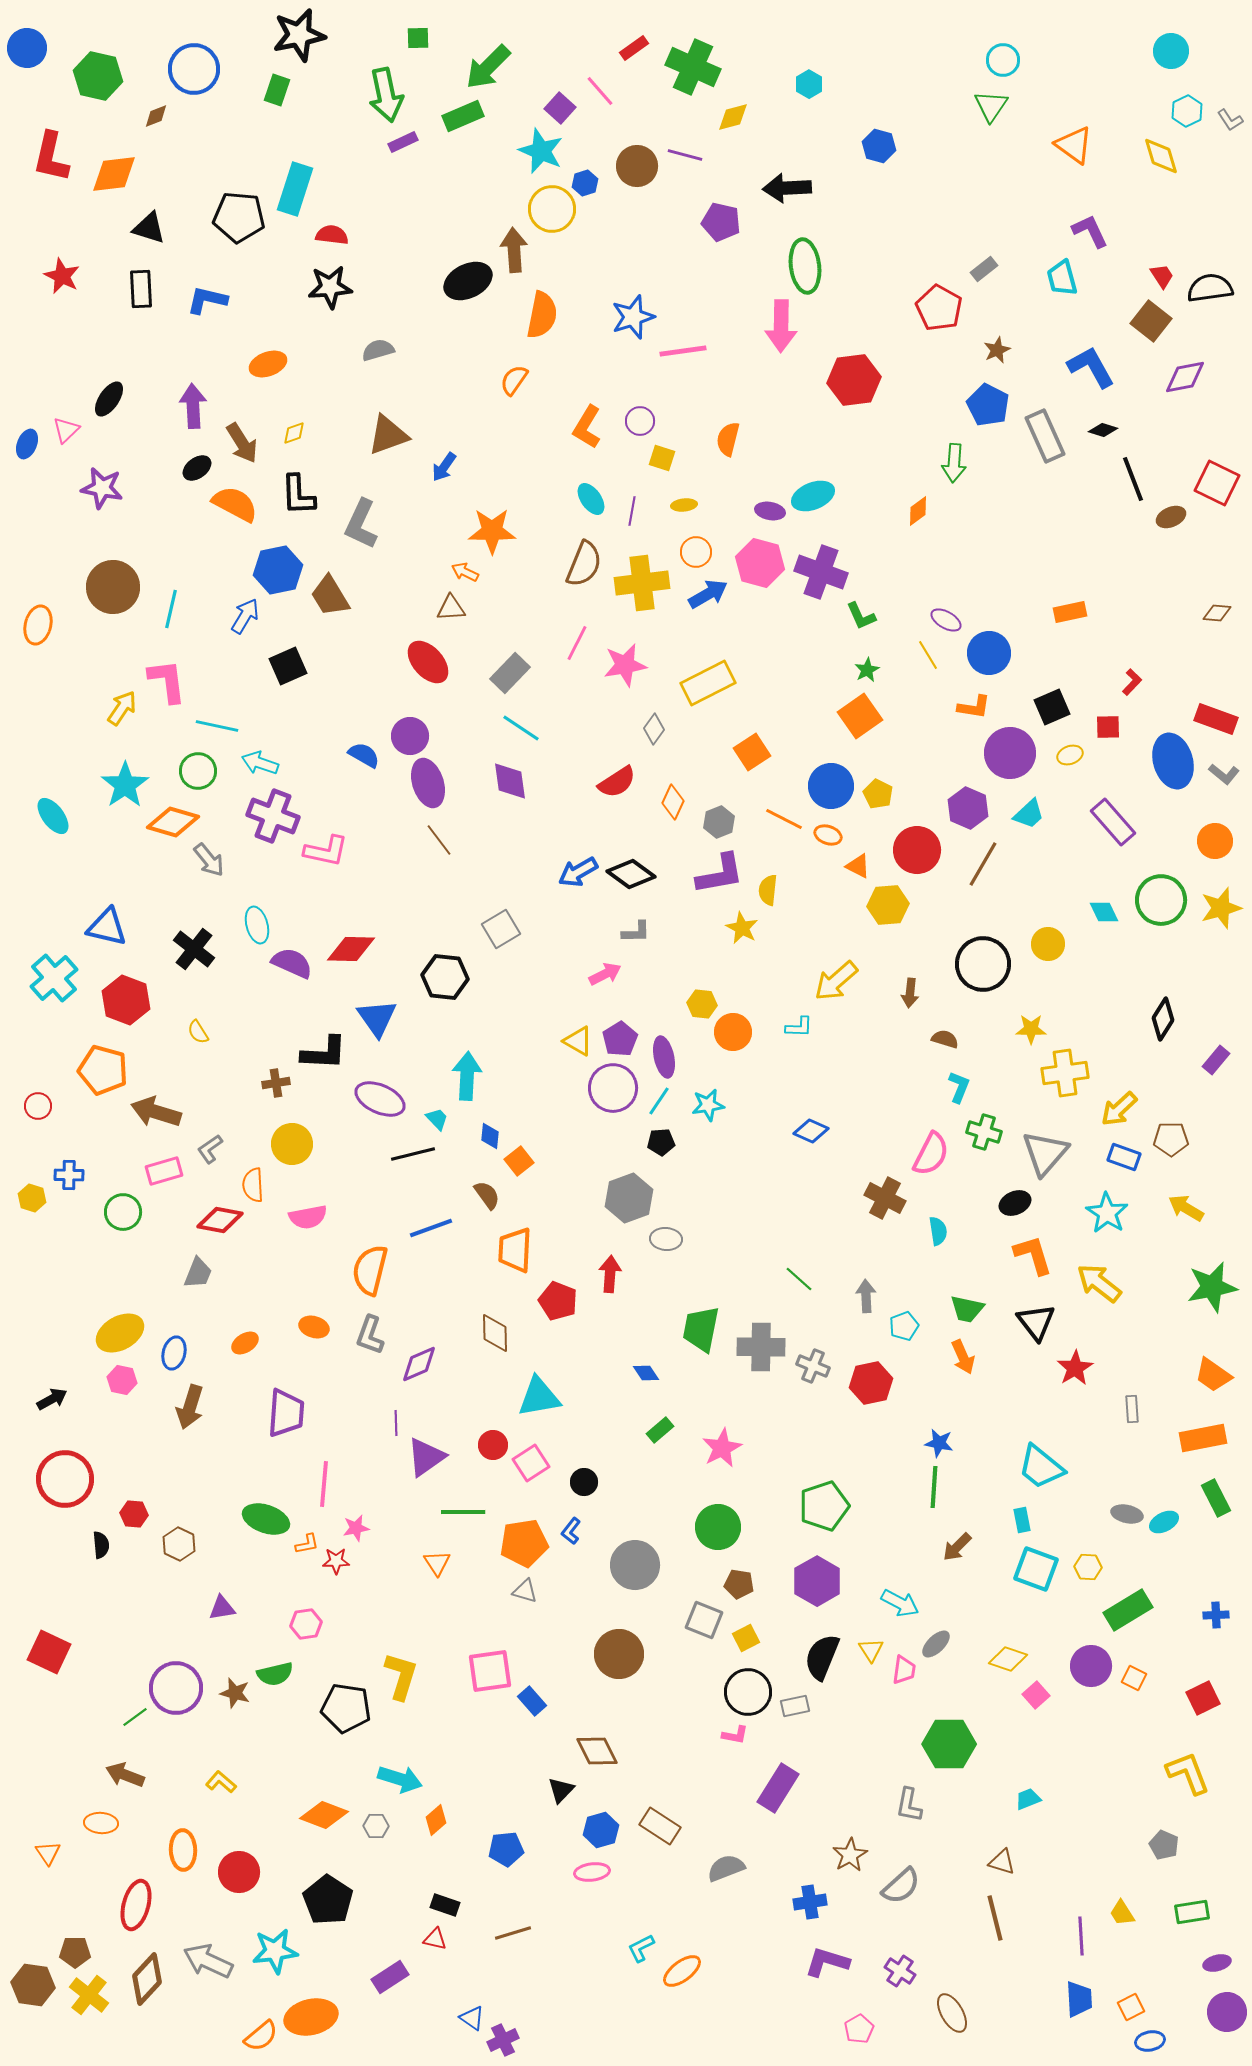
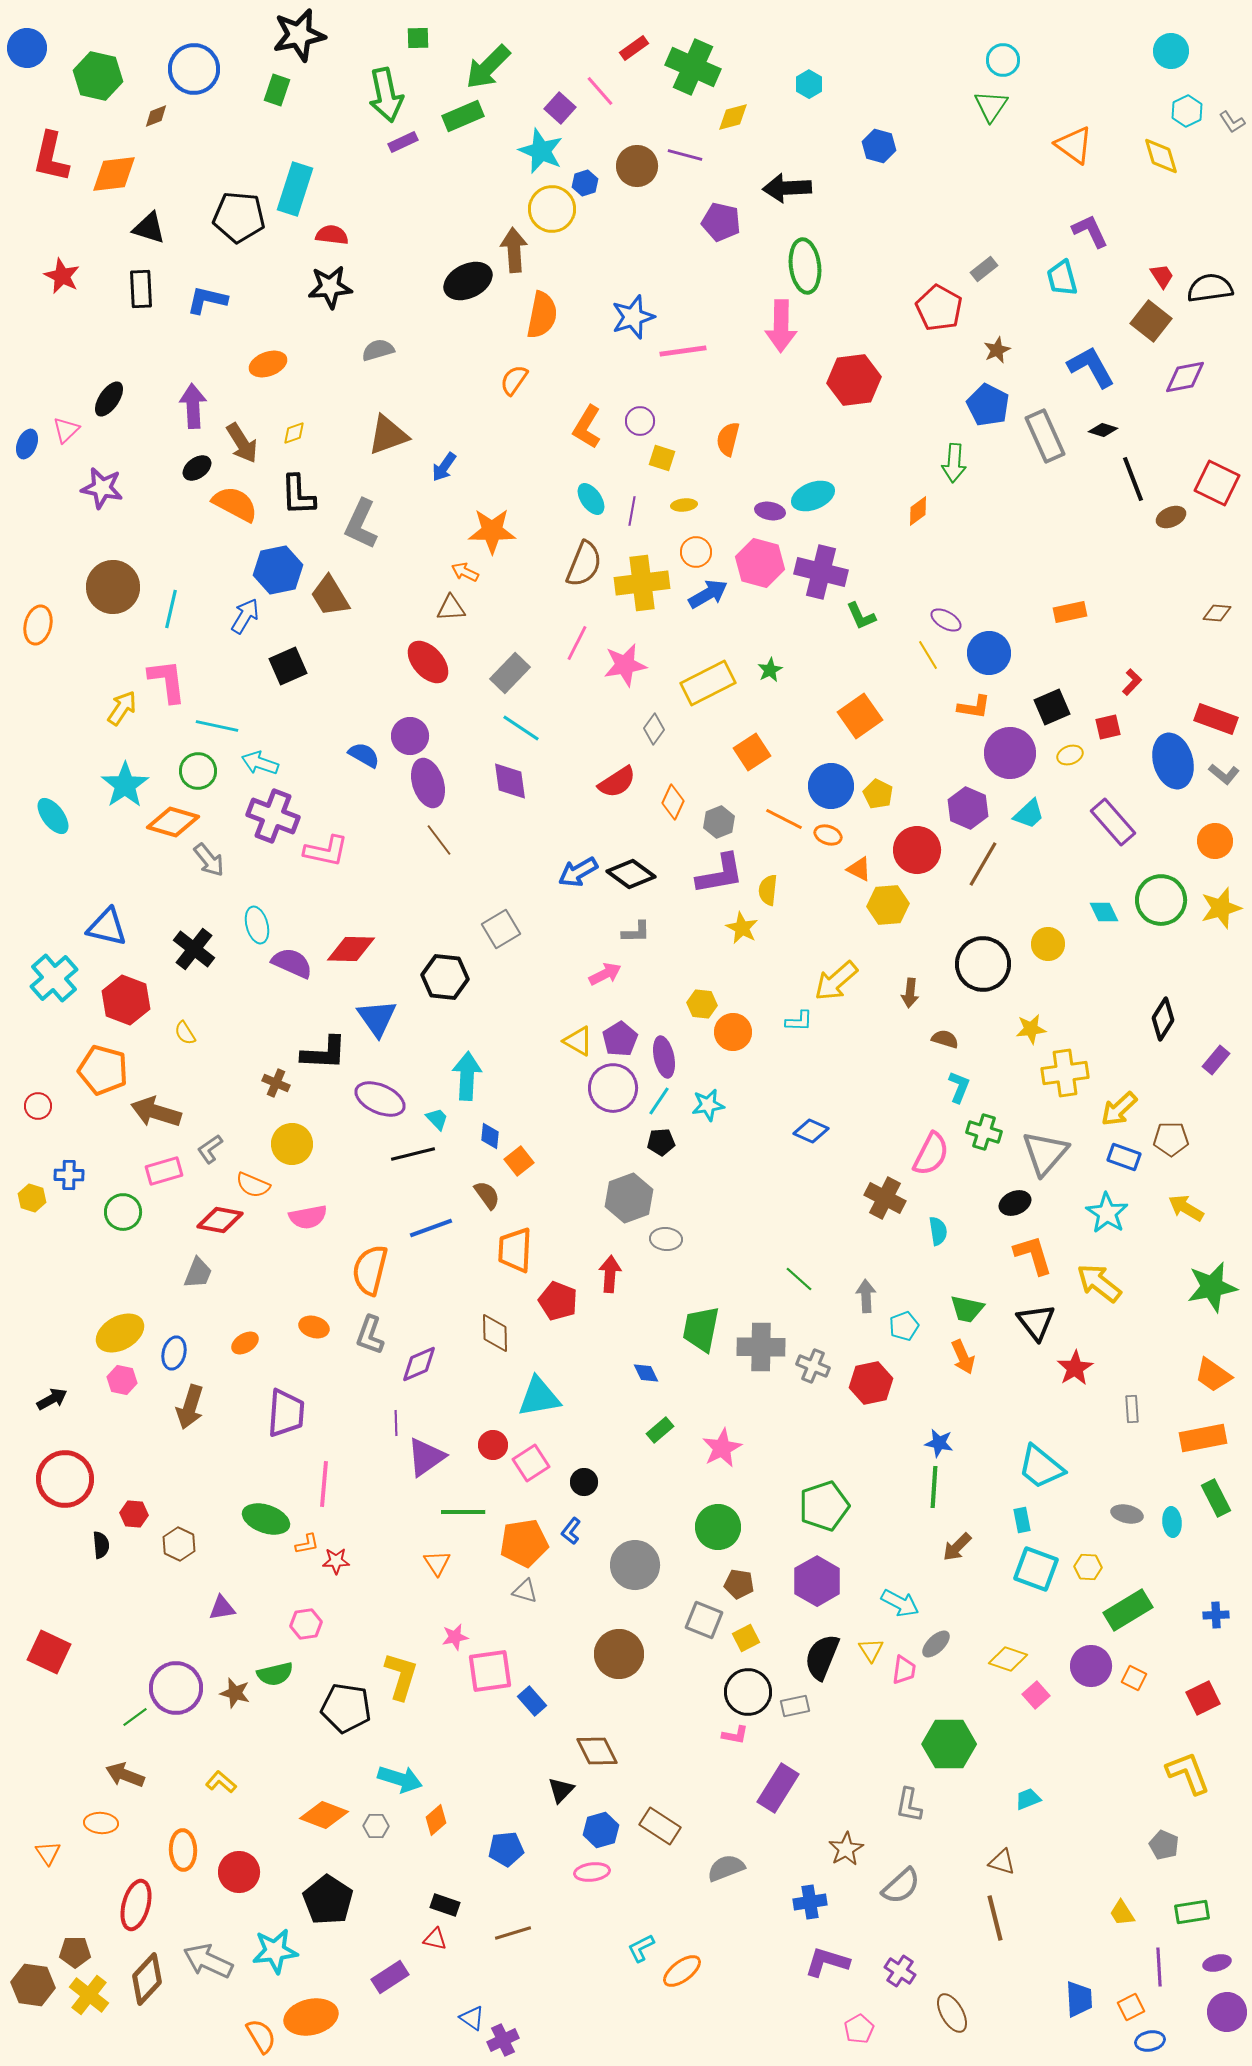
gray L-shape at (1230, 120): moved 2 px right, 2 px down
purple cross at (821, 572): rotated 6 degrees counterclockwise
green star at (867, 670): moved 97 px left
red square at (1108, 727): rotated 12 degrees counterclockwise
orange triangle at (858, 866): moved 1 px right, 3 px down
cyan L-shape at (799, 1027): moved 6 px up
yellow star at (1031, 1029): rotated 8 degrees counterclockwise
yellow semicircle at (198, 1032): moved 13 px left, 1 px down
brown cross at (276, 1083): rotated 32 degrees clockwise
orange semicircle at (253, 1185): rotated 64 degrees counterclockwise
blue diamond at (646, 1373): rotated 8 degrees clockwise
cyan ellipse at (1164, 1522): moved 8 px right; rotated 68 degrees counterclockwise
pink star at (356, 1528): moved 99 px right, 109 px down
brown star at (850, 1855): moved 4 px left, 6 px up
purple line at (1081, 1936): moved 78 px right, 31 px down
orange semicircle at (261, 2036): rotated 81 degrees counterclockwise
